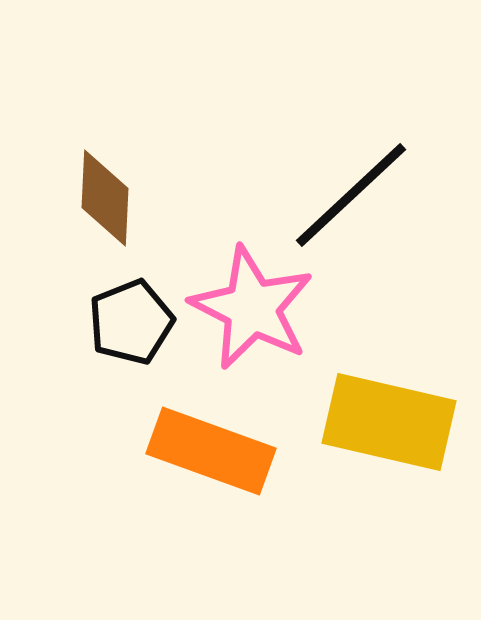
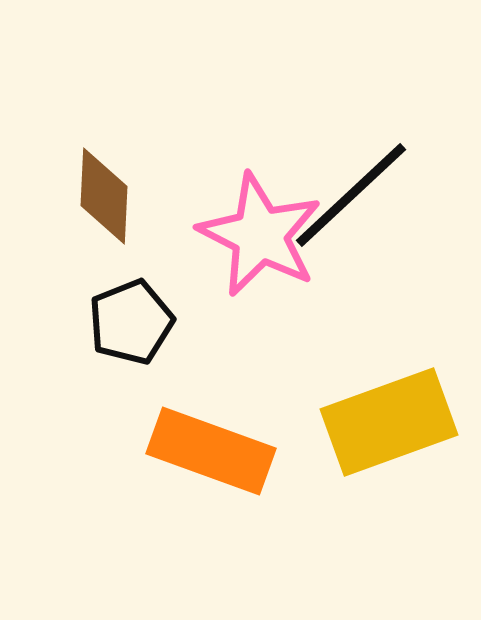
brown diamond: moved 1 px left, 2 px up
pink star: moved 8 px right, 73 px up
yellow rectangle: rotated 33 degrees counterclockwise
